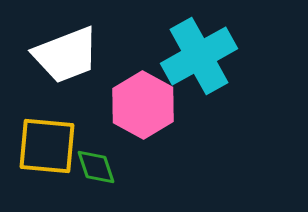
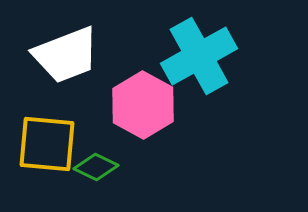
yellow square: moved 2 px up
green diamond: rotated 45 degrees counterclockwise
